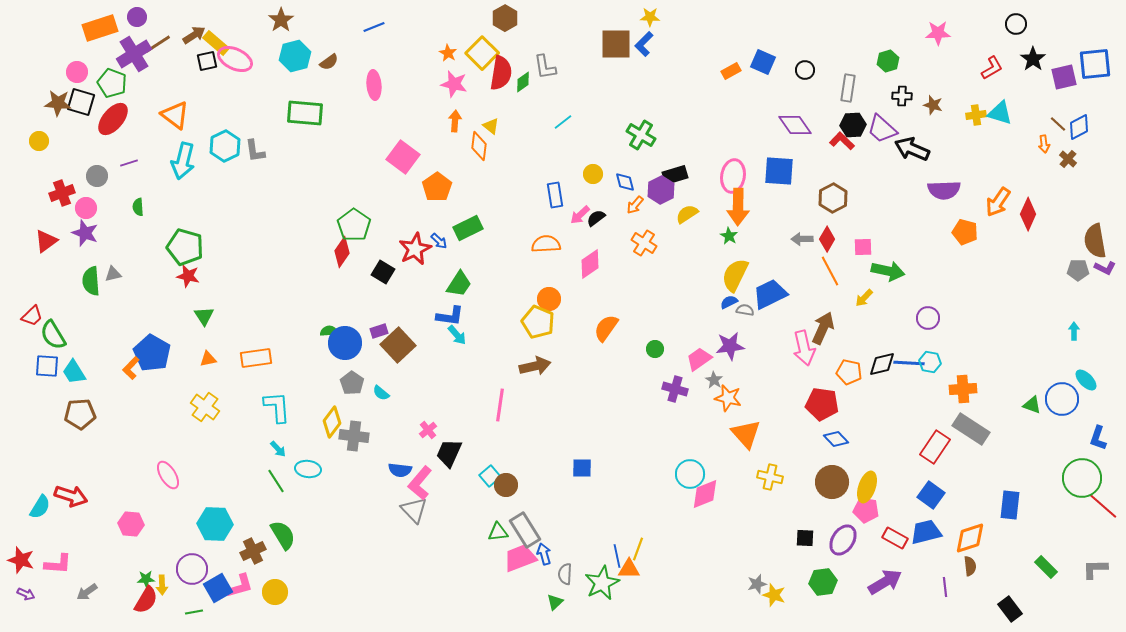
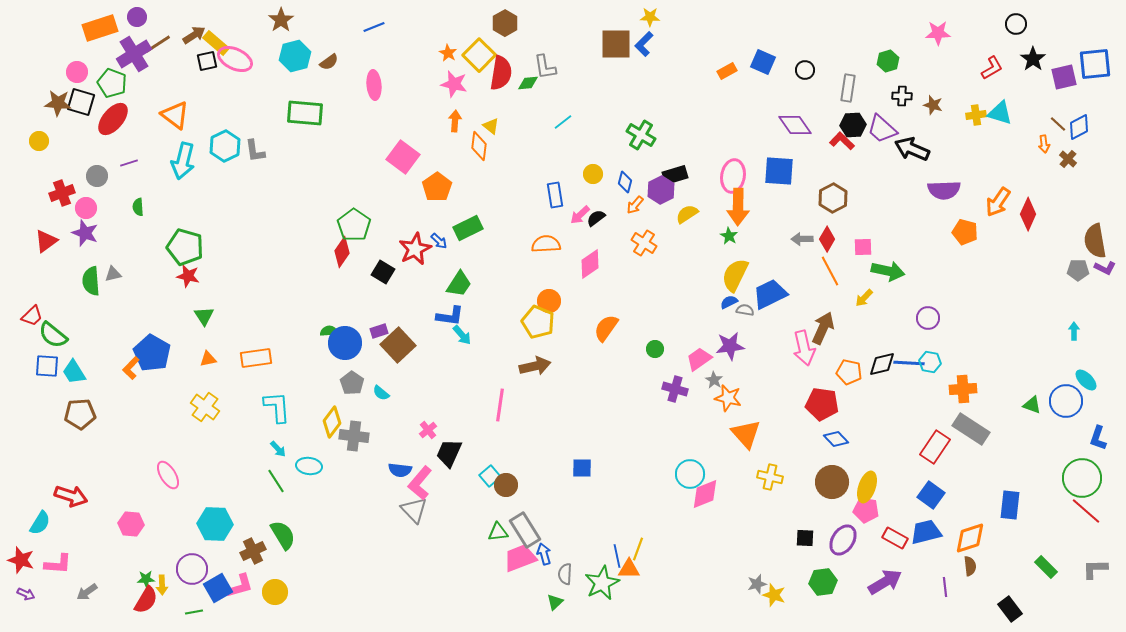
brown hexagon at (505, 18): moved 5 px down
yellow square at (482, 53): moved 3 px left, 2 px down
orange rectangle at (731, 71): moved 4 px left
green diamond at (523, 82): moved 5 px right, 1 px down; rotated 30 degrees clockwise
blue diamond at (625, 182): rotated 30 degrees clockwise
orange circle at (549, 299): moved 2 px down
green semicircle at (53, 335): rotated 20 degrees counterclockwise
cyan arrow at (457, 335): moved 5 px right
blue circle at (1062, 399): moved 4 px right, 2 px down
cyan ellipse at (308, 469): moved 1 px right, 3 px up
red line at (1103, 506): moved 17 px left, 5 px down
cyan semicircle at (40, 507): moved 16 px down
